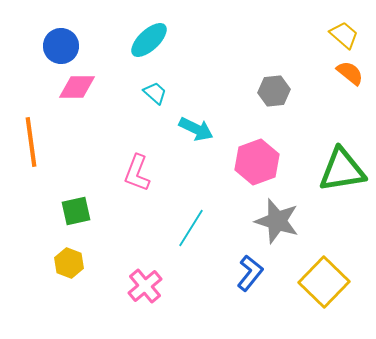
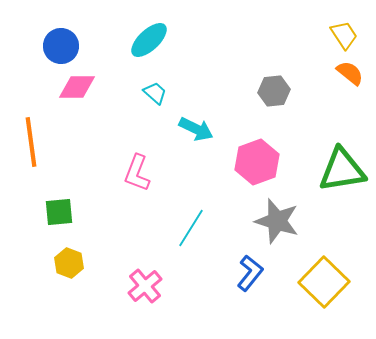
yellow trapezoid: rotated 16 degrees clockwise
green square: moved 17 px left, 1 px down; rotated 8 degrees clockwise
